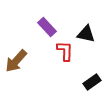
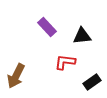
black triangle: moved 4 px left, 2 px down; rotated 18 degrees counterclockwise
red L-shape: moved 11 px down; rotated 85 degrees counterclockwise
brown arrow: moved 15 px down; rotated 15 degrees counterclockwise
